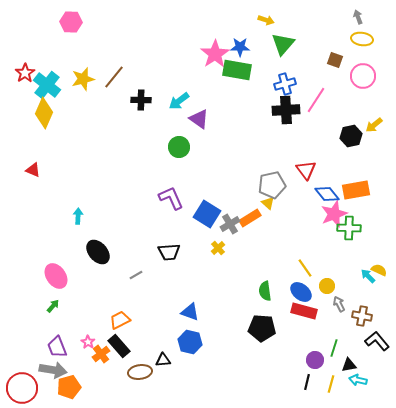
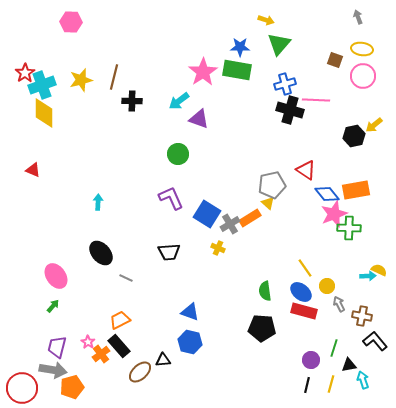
yellow ellipse at (362, 39): moved 10 px down
green triangle at (283, 44): moved 4 px left
pink star at (215, 54): moved 12 px left, 18 px down
brown line at (114, 77): rotated 25 degrees counterclockwise
yellow star at (83, 79): moved 2 px left, 1 px down
cyan cross at (47, 85): moved 5 px left; rotated 32 degrees clockwise
black cross at (141, 100): moved 9 px left, 1 px down
pink line at (316, 100): rotated 60 degrees clockwise
black cross at (286, 110): moved 4 px right; rotated 20 degrees clockwise
yellow diamond at (44, 113): rotated 24 degrees counterclockwise
purple triangle at (199, 119): rotated 15 degrees counterclockwise
black hexagon at (351, 136): moved 3 px right
green circle at (179, 147): moved 1 px left, 7 px down
red triangle at (306, 170): rotated 20 degrees counterclockwise
cyan arrow at (78, 216): moved 20 px right, 14 px up
yellow cross at (218, 248): rotated 24 degrees counterclockwise
black ellipse at (98, 252): moved 3 px right, 1 px down
gray line at (136, 275): moved 10 px left, 3 px down; rotated 56 degrees clockwise
cyan arrow at (368, 276): rotated 133 degrees clockwise
black L-shape at (377, 341): moved 2 px left
purple trapezoid at (57, 347): rotated 35 degrees clockwise
purple circle at (315, 360): moved 4 px left
brown ellipse at (140, 372): rotated 35 degrees counterclockwise
cyan arrow at (358, 380): moved 5 px right; rotated 60 degrees clockwise
black line at (307, 382): moved 3 px down
orange pentagon at (69, 387): moved 3 px right
